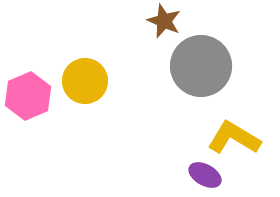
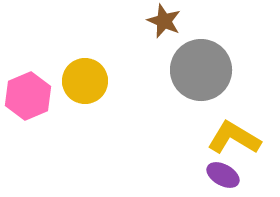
gray circle: moved 4 px down
purple ellipse: moved 18 px right
